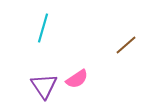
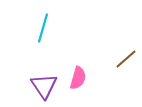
brown line: moved 14 px down
pink semicircle: moved 1 px right, 1 px up; rotated 40 degrees counterclockwise
